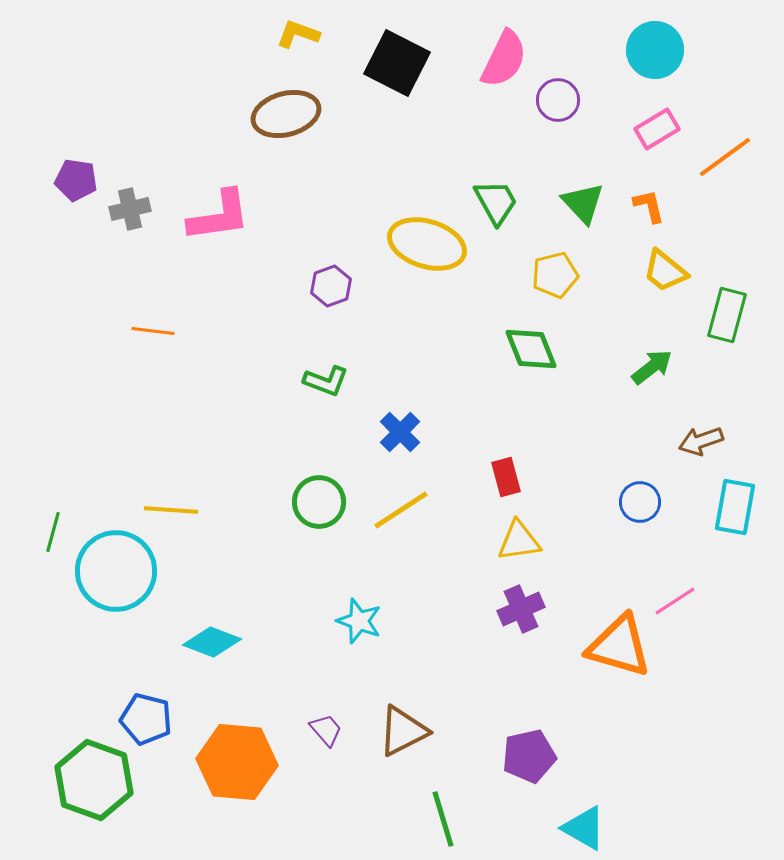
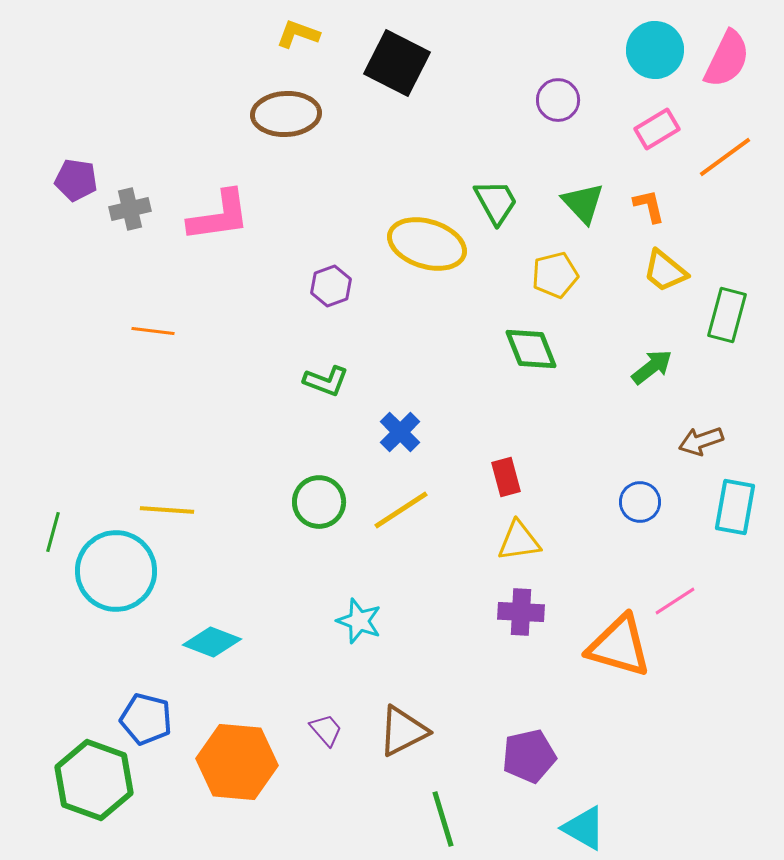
pink semicircle at (504, 59): moved 223 px right
brown ellipse at (286, 114): rotated 12 degrees clockwise
yellow line at (171, 510): moved 4 px left
purple cross at (521, 609): moved 3 px down; rotated 27 degrees clockwise
